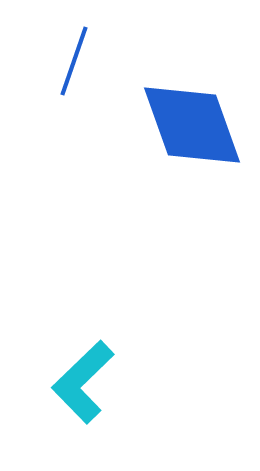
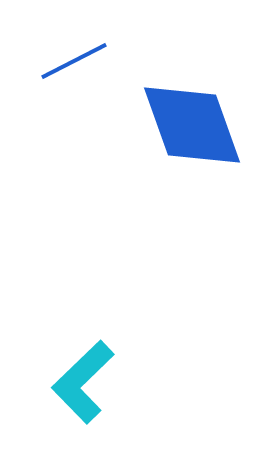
blue line: rotated 44 degrees clockwise
